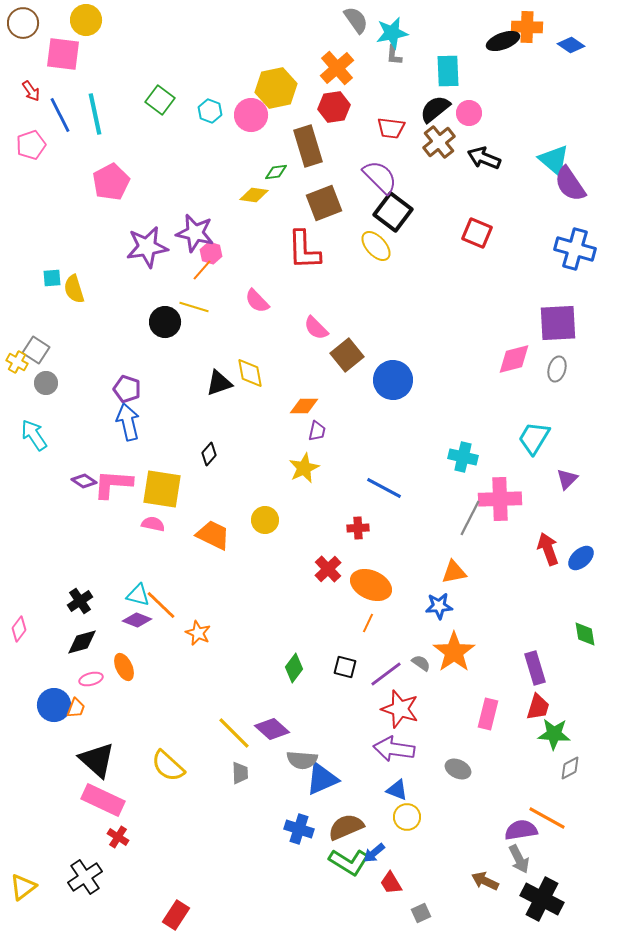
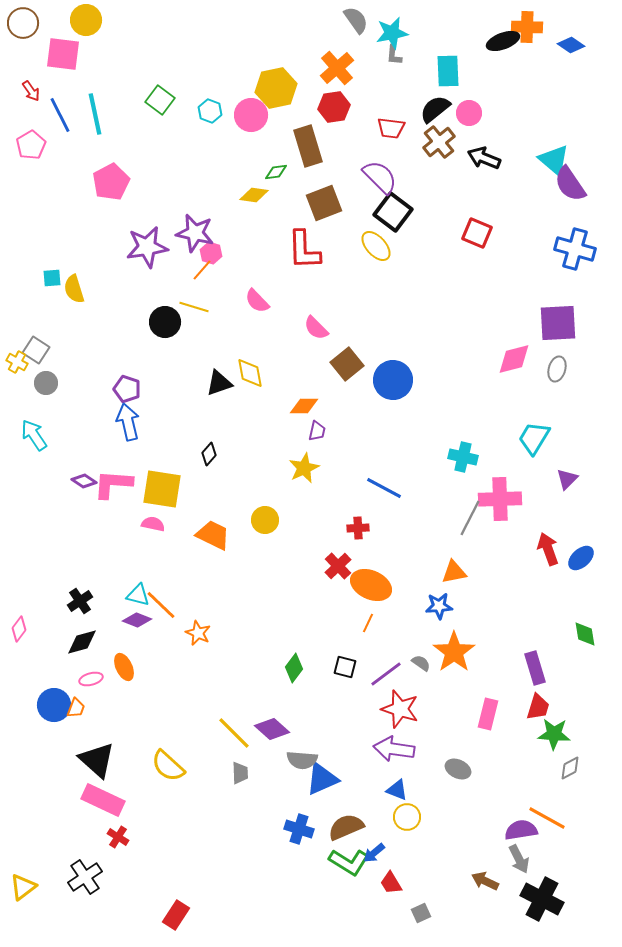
pink pentagon at (31, 145): rotated 12 degrees counterclockwise
brown square at (347, 355): moved 9 px down
red cross at (328, 569): moved 10 px right, 3 px up
